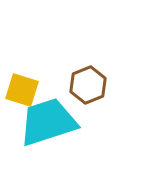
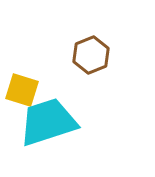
brown hexagon: moved 3 px right, 30 px up
